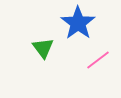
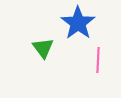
pink line: rotated 50 degrees counterclockwise
